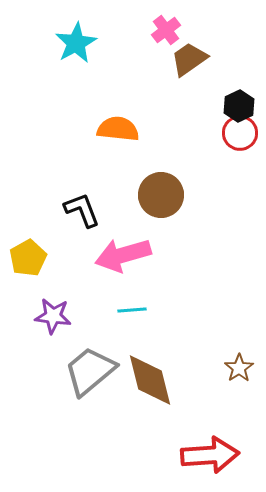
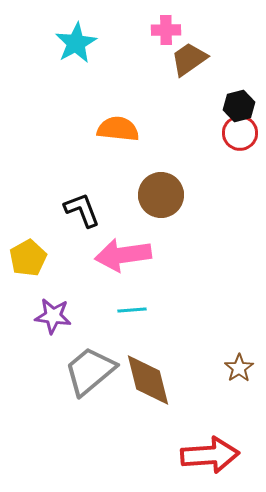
pink cross: rotated 36 degrees clockwise
black hexagon: rotated 12 degrees clockwise
pink arrow: rotated 8 degrees clockwise
brown diamond: moved 2 px left
